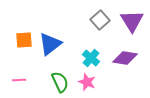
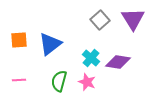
purple triangle: moved 1 px right, 2 px up
orange square: moved 5 px left
purple diamond: moved 7 px left, 4 px down
green semicircle: moved 1 px left, 1 px up; rotated 140 degrees counterclockwise
